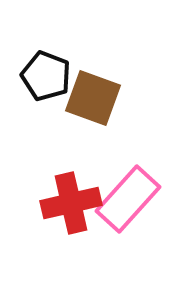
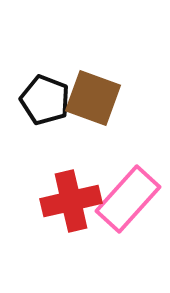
black pentagon: moved 1 px left, 24 px down
red cross: moved 2 px up
